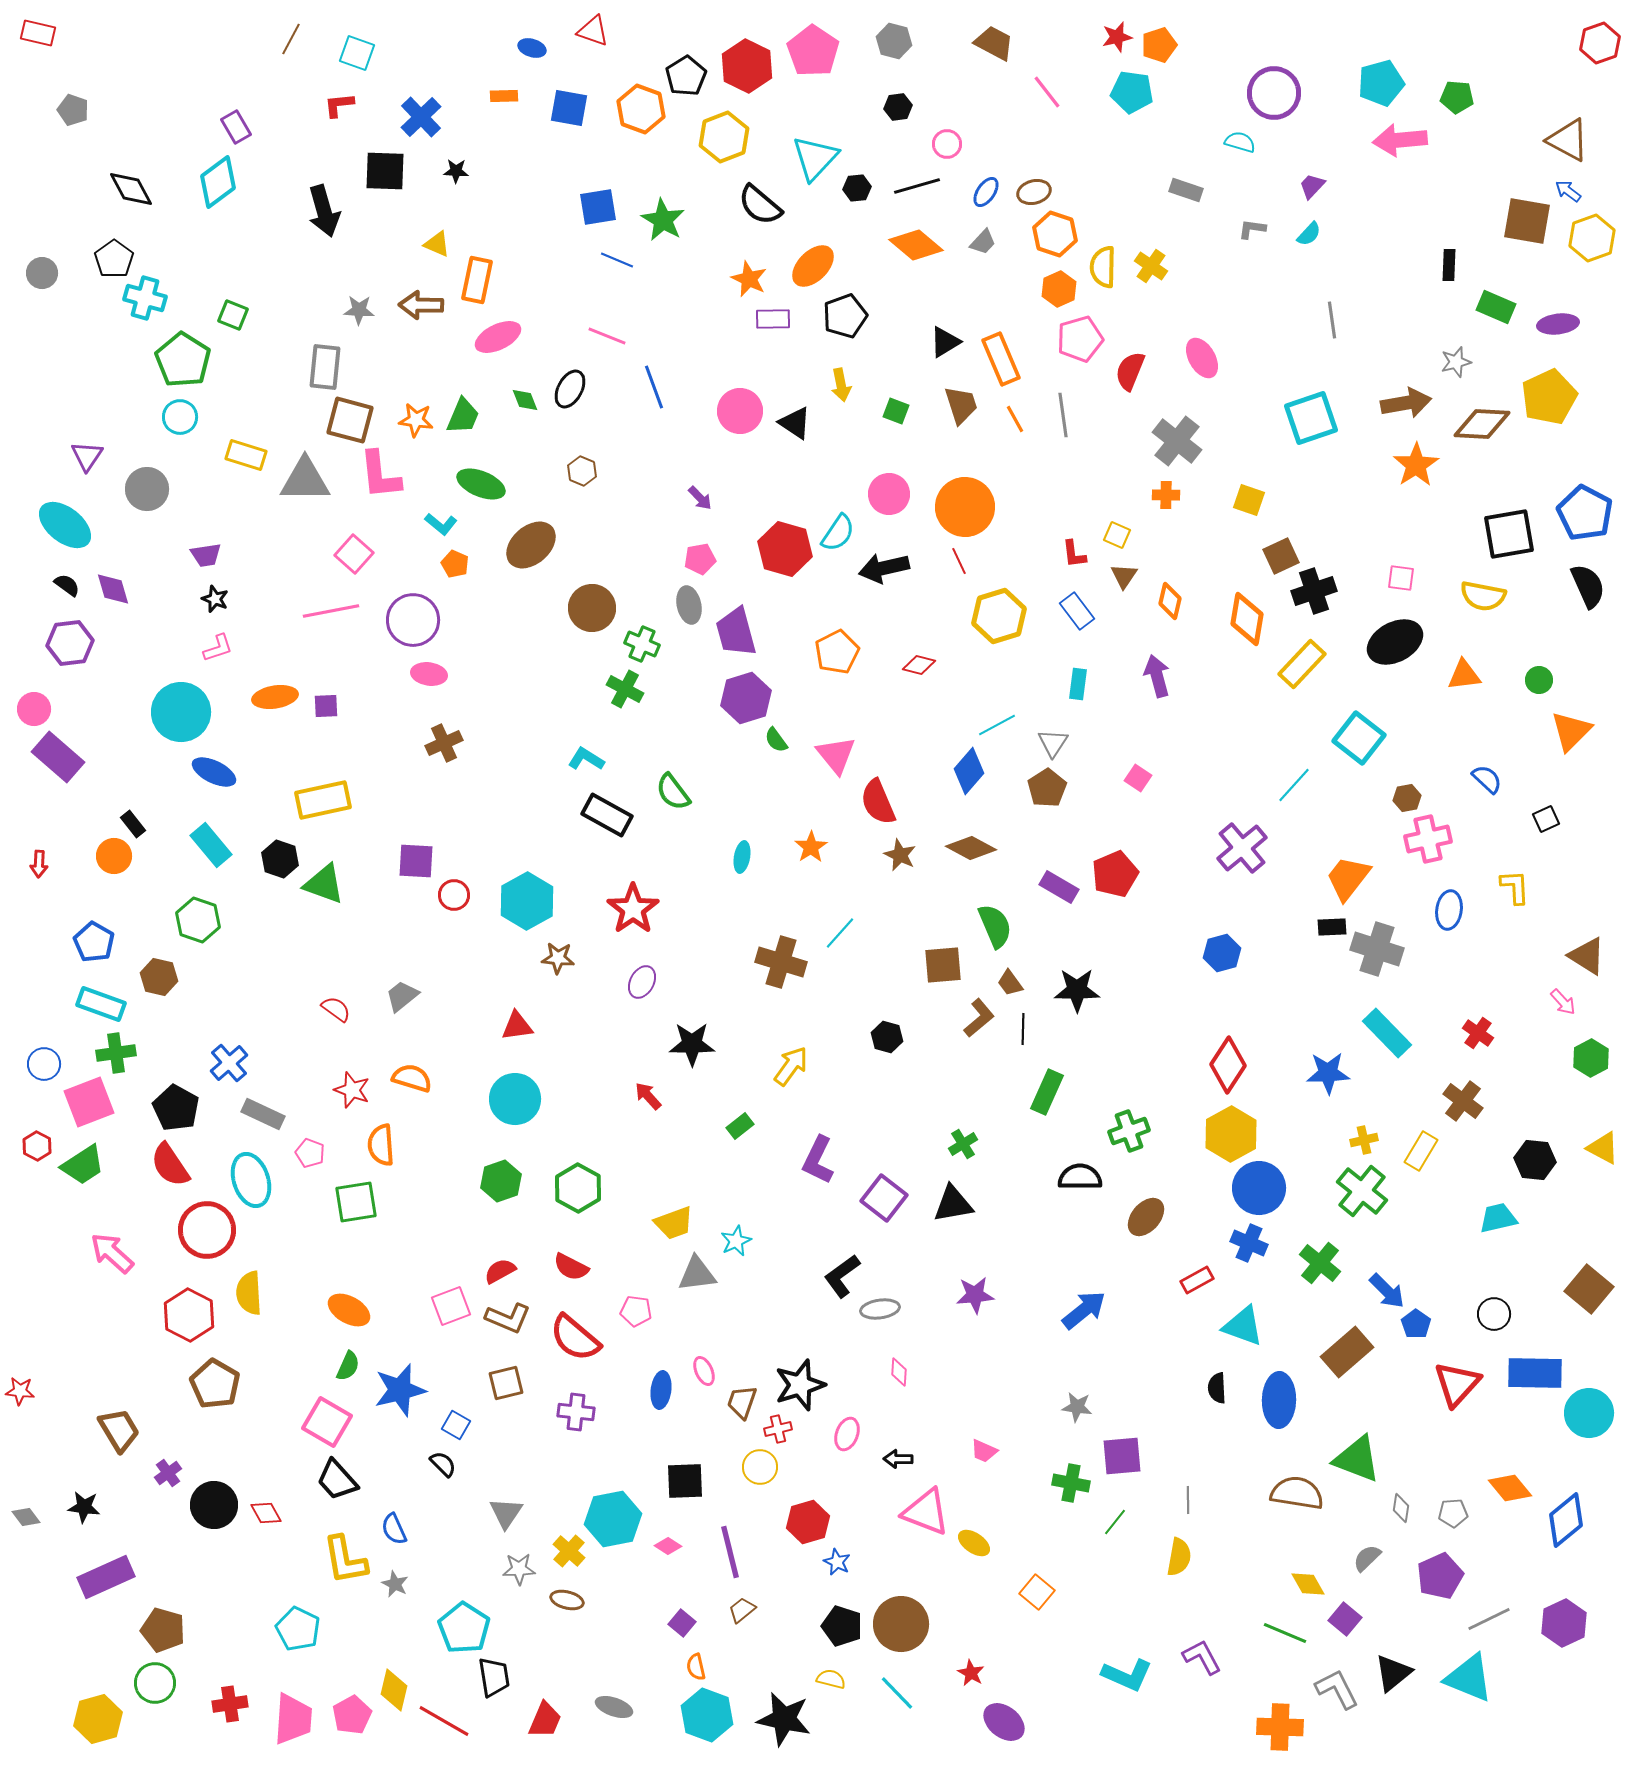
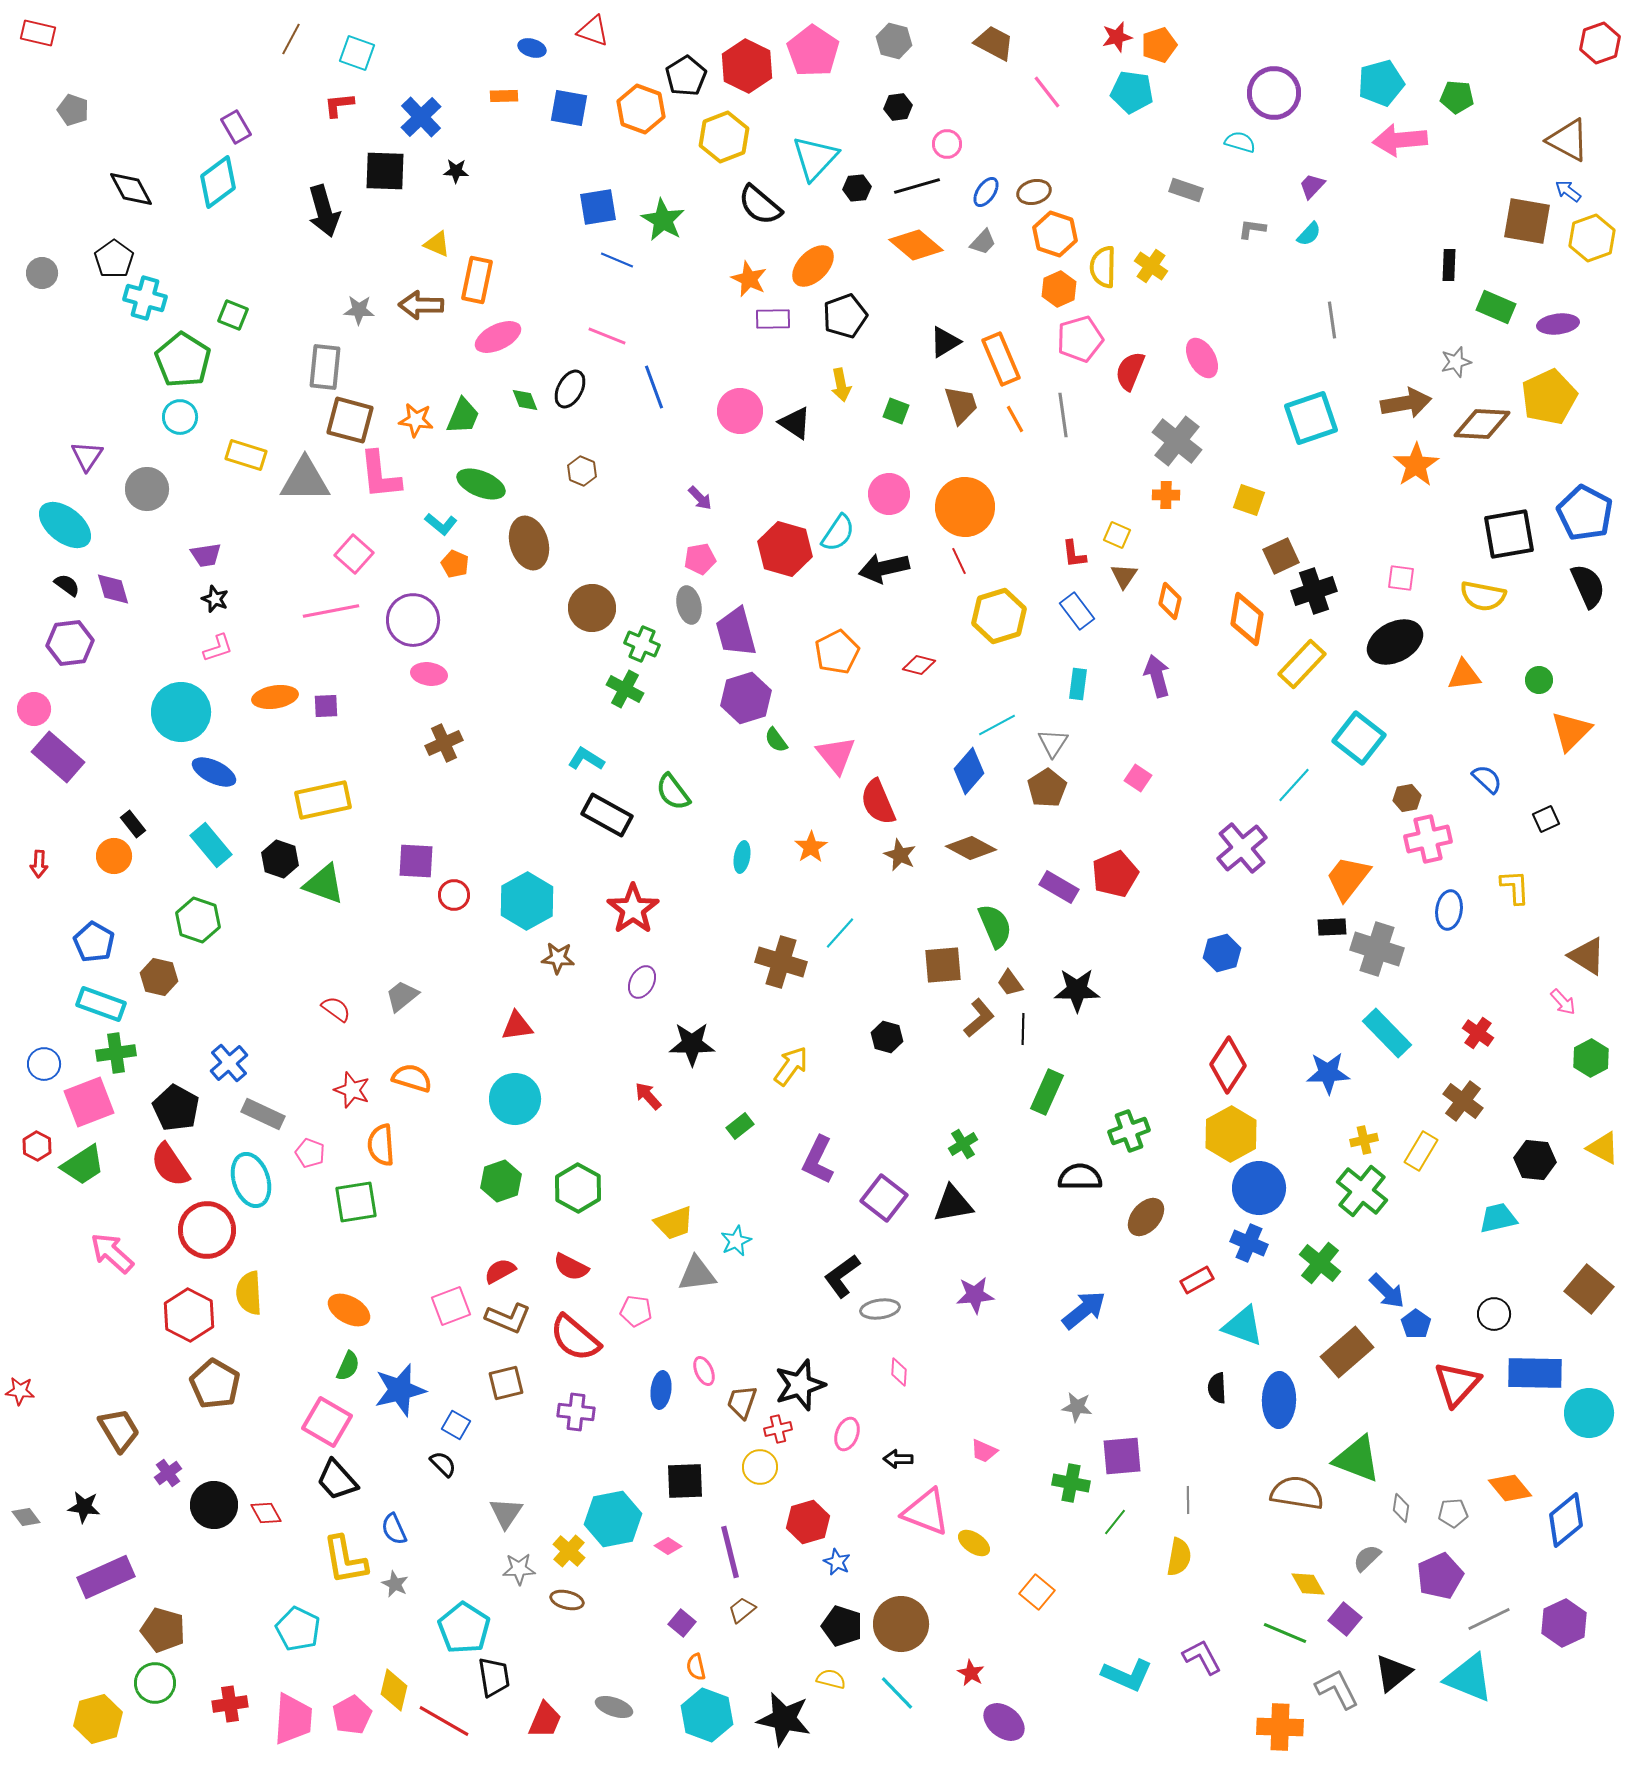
brown ellipse at (531, 545): moved 2 px left, 2 px up; rotated 66 degrees counterclockwise
